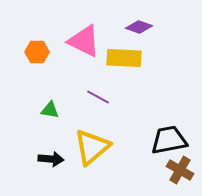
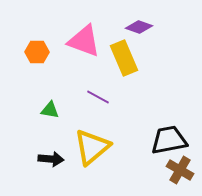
pink triangle: rotated 6 degrees counterclockwise
yellow rectangle: rotated 64 degrees clockwise
